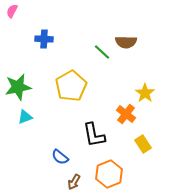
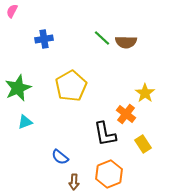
blue cross: rotated 12 degrees counterclockwise
green line: moved 14 px up
green star: moved 1 px down; rotated 12 degrees counterclockwise
cyan triangle: moved 5 px down
black L-shape: moved 11 px right, 1 px up
brown arrow: rotated 28 degrees counterclockwise
